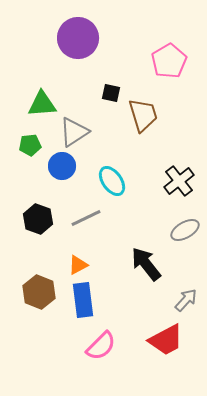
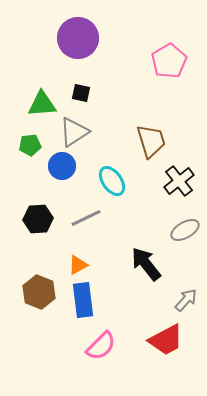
black square: moved 30 px left
brown trapezoid: moved 8 px right, 26 px down
black hexagon: rotated 24 degrees counterclockwise
